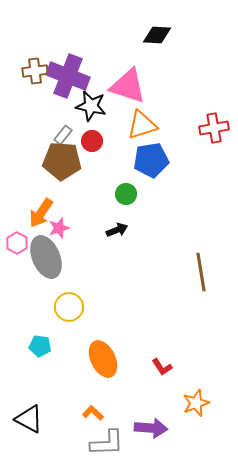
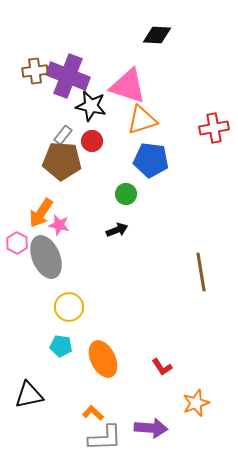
orange triangle: moved 5 px up
blue pentagon: rotated 16 degrees clockwise
pink star: moved 3 px up; rotated 30 degrees clockwise
cyan pentagon: moved 21 px right
black triangle: moved 24 px up; rotated 40 degrees counterclockwise
gray L-shape: moved 2 px left, 5 px up
